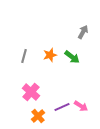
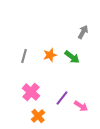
purple line: moved 9 px up; rotated 28 degrees counterclockwise
